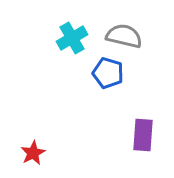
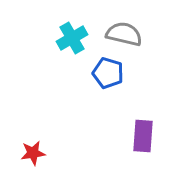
gray semicircle: moved 2 px up
purple rectangle: moved 1 px down
red star: rotated 20 degrees clockwise
